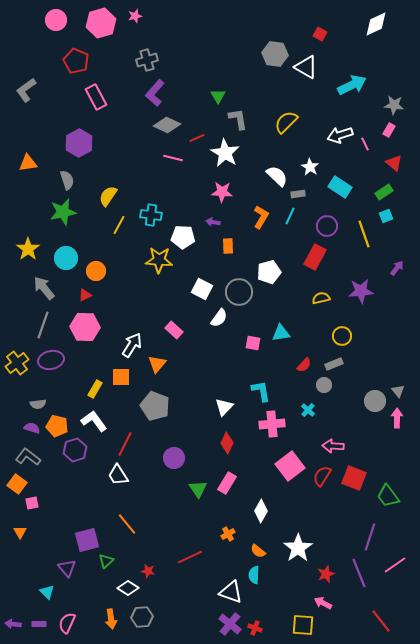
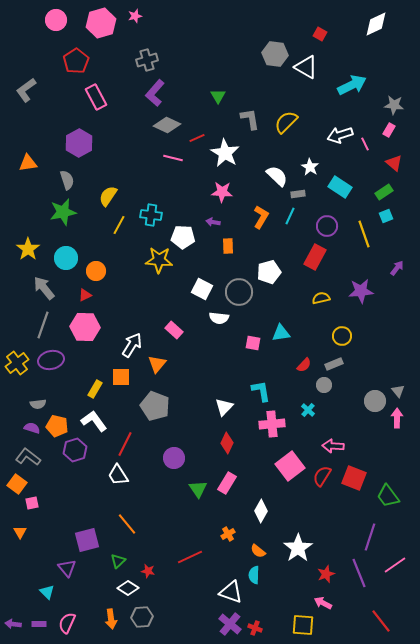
red pentagon at (76, 61): rotated 15 degrees clockwise
gray L-shape at (238, 119): moved 12 px right
white semicircle at (219, 318): rotated 60 degrees clockwise
green triangle at (106, 561): moved 12 px right
